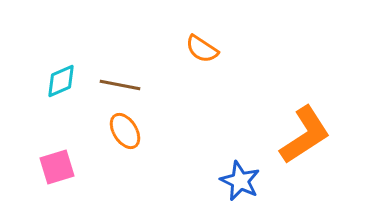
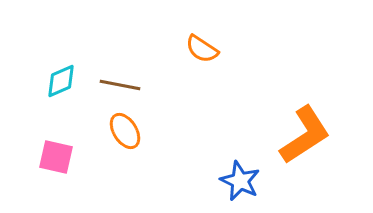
pink square: moved 1 px left, 10 px up; rotated 30 degrees clockwise
